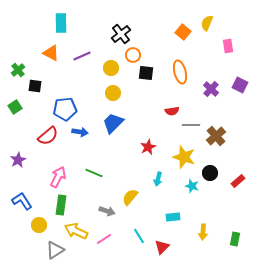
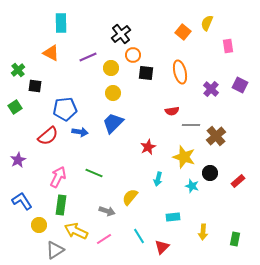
purple line at (82, 56): moved 6 px right, 1 px down
